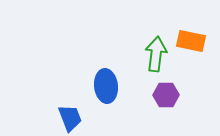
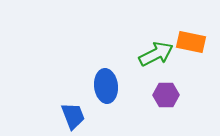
orange rectangle: moved 1 px down
green arrow: rotated 56 degrees clockwise
blue trapezoid: moved 3 px right, 2 px up
